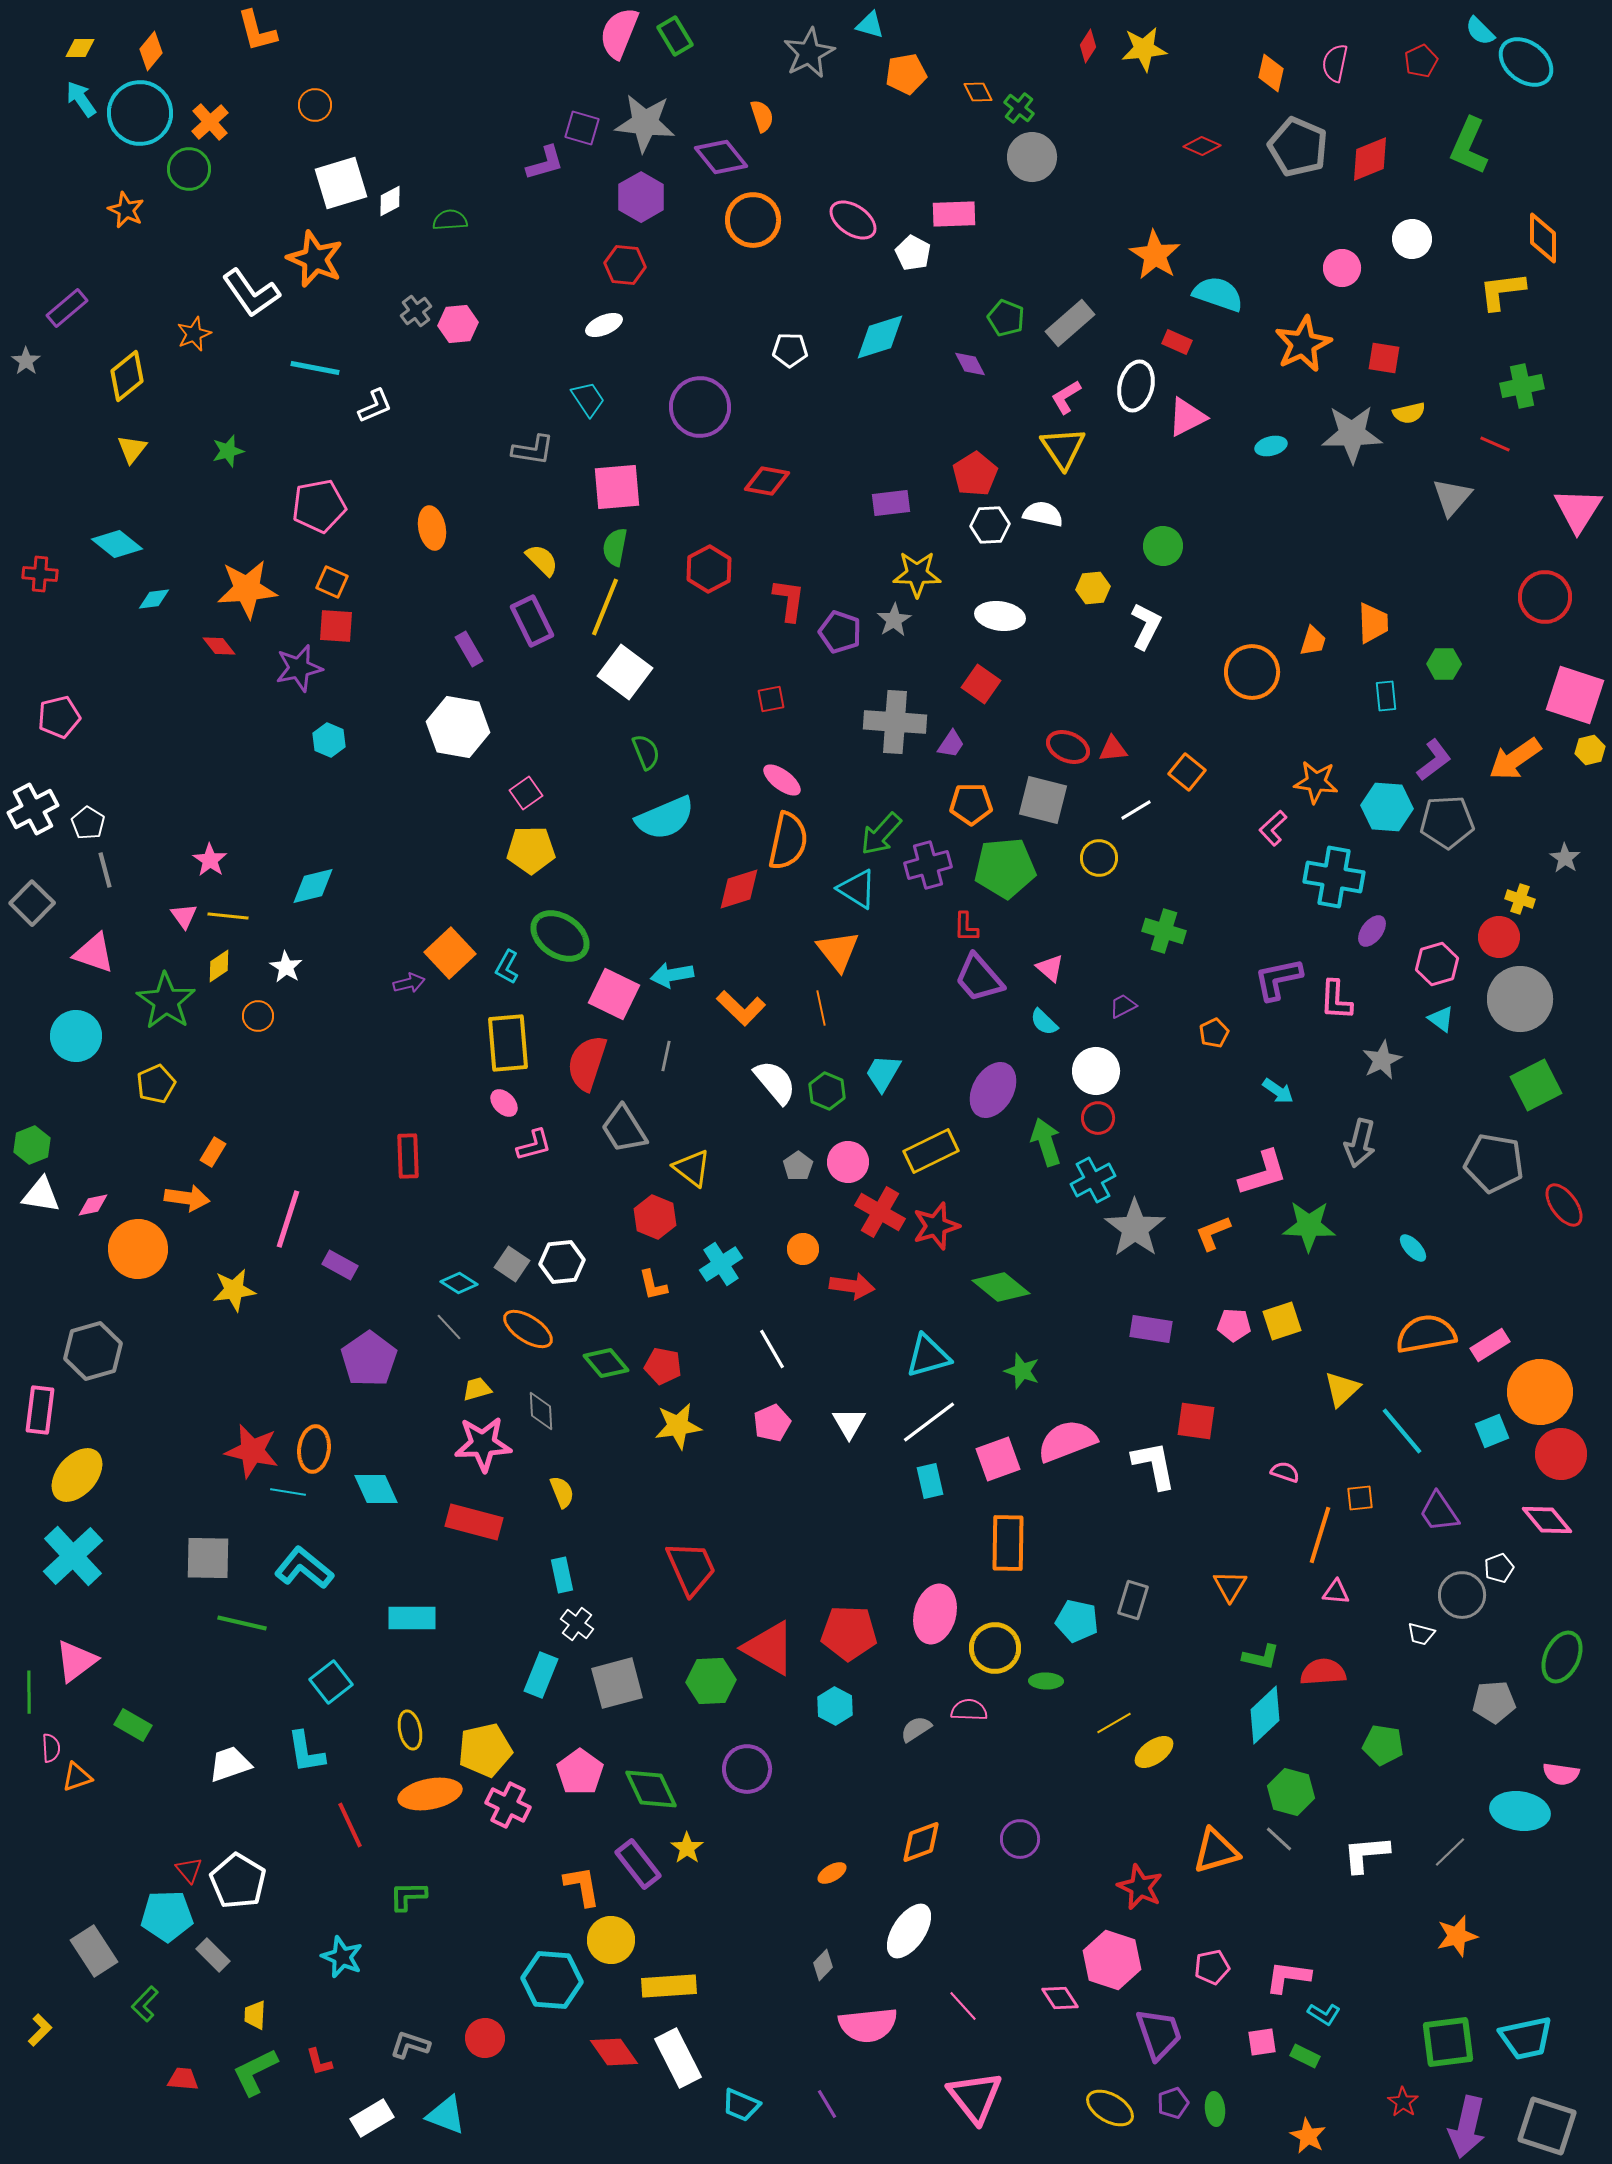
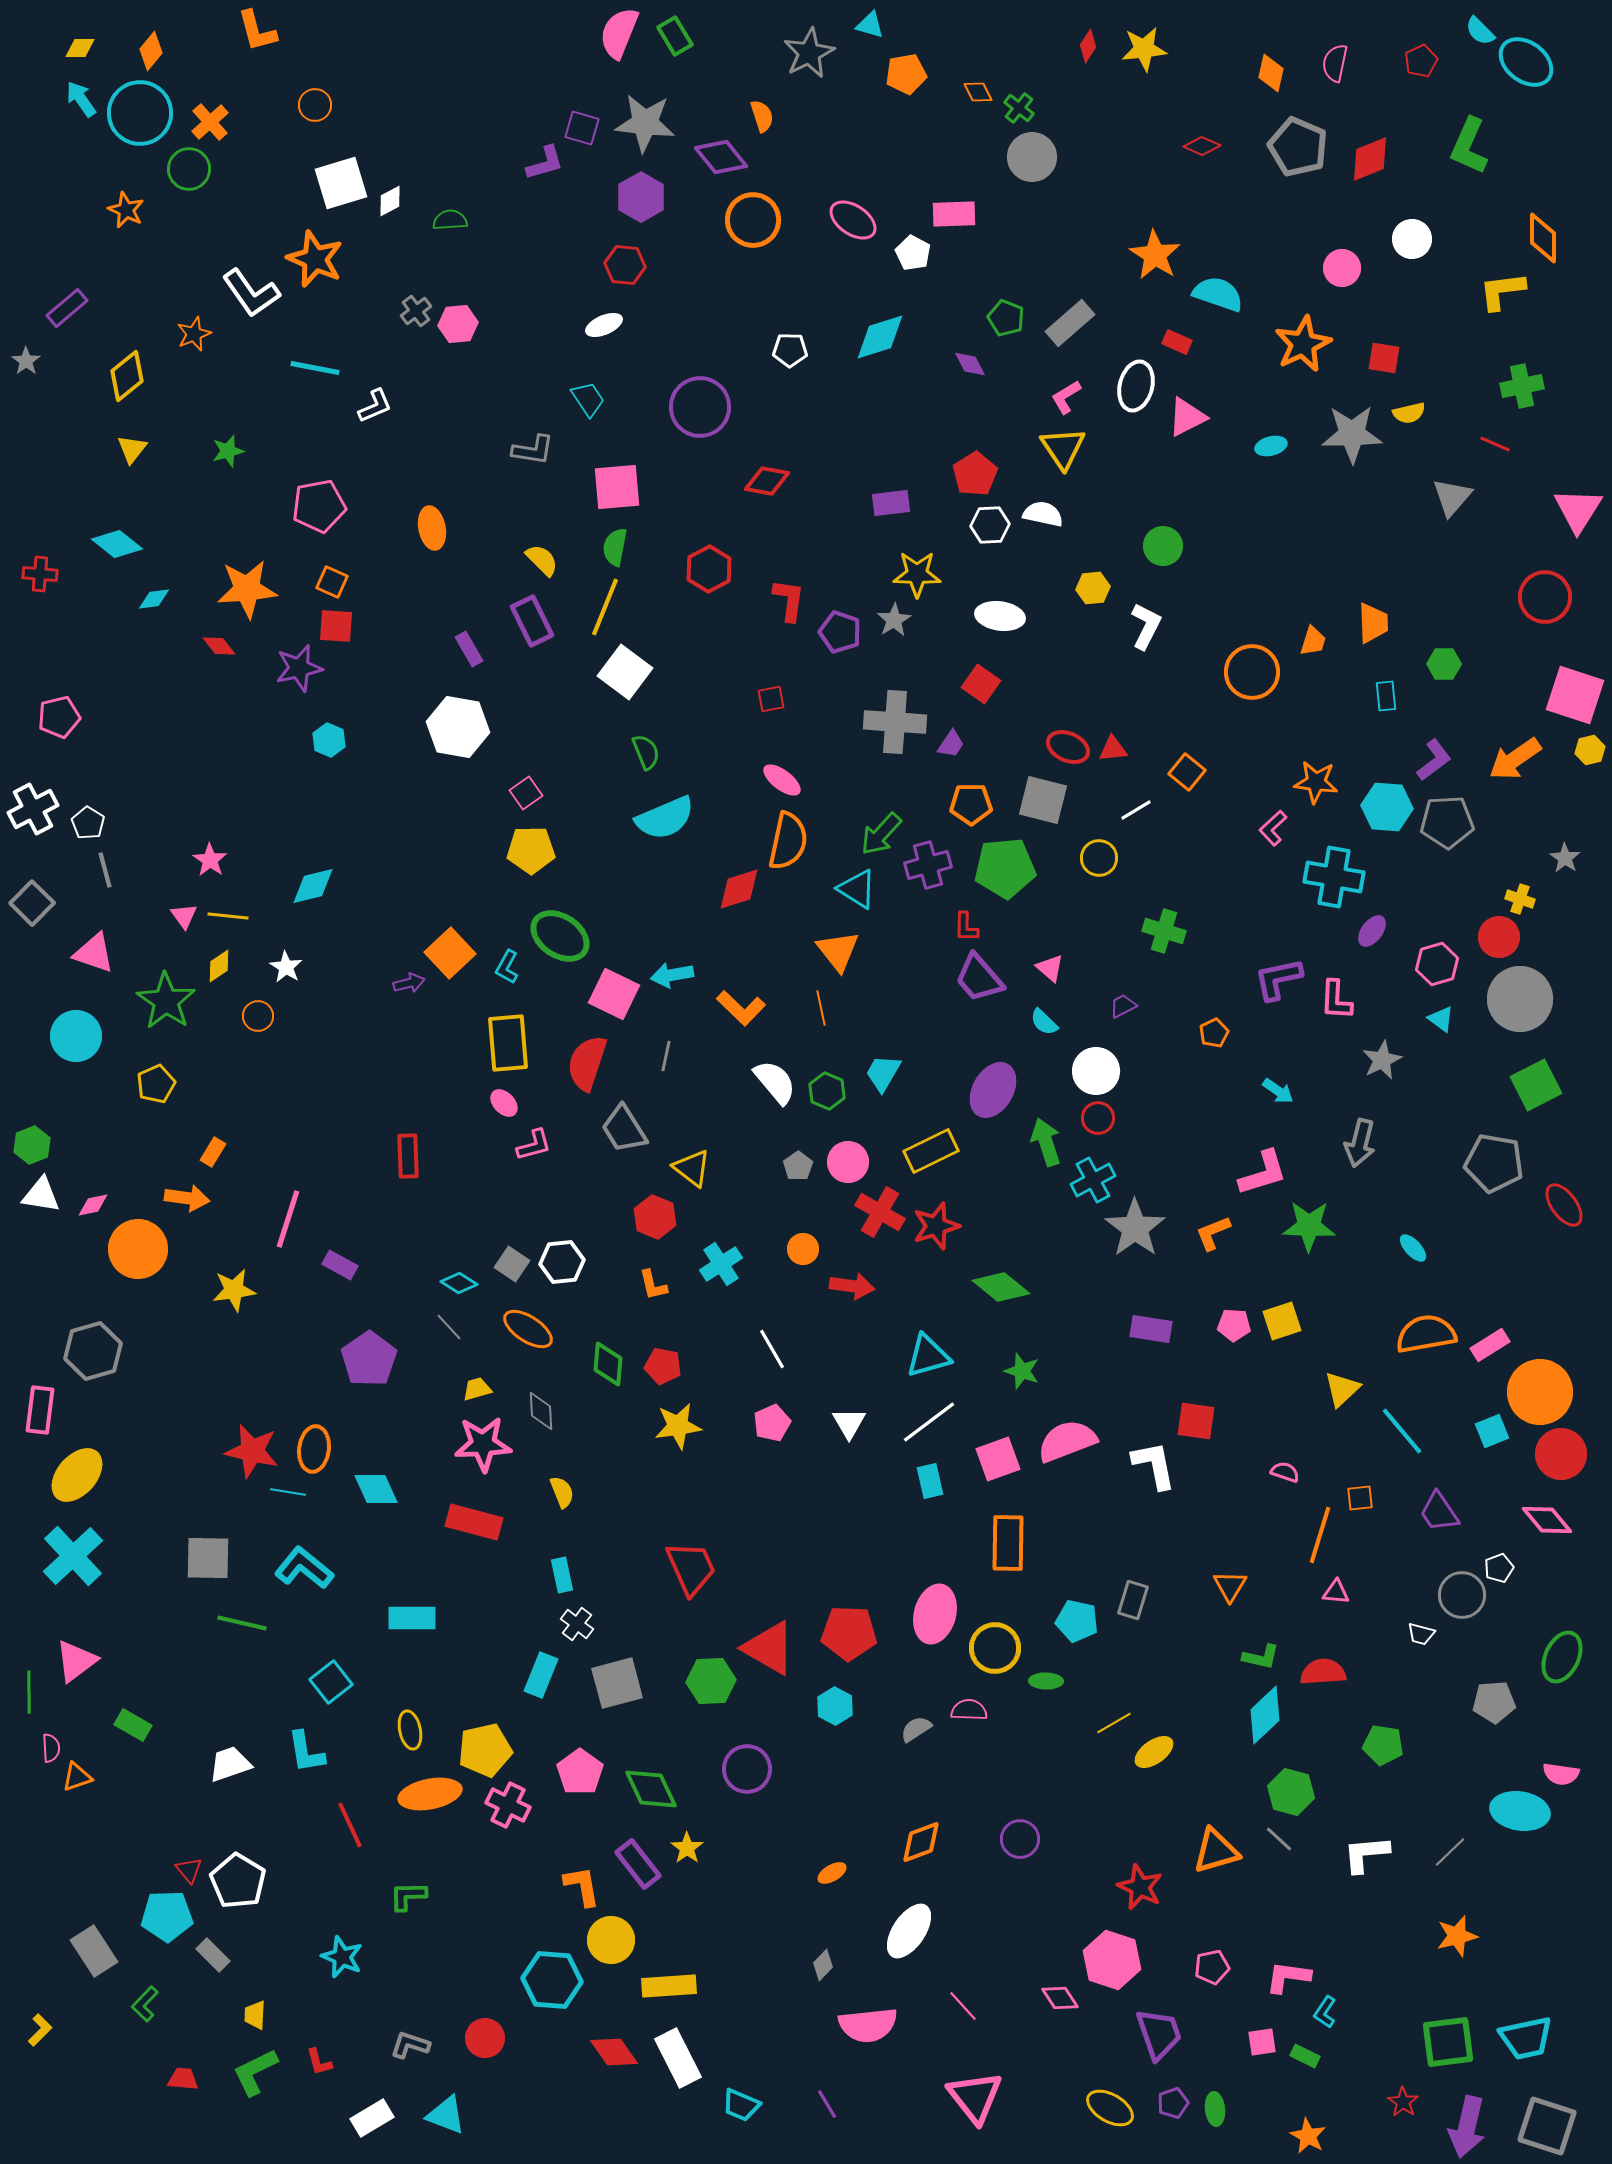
green diamond at (606, 1363): moved 2 px right, 1 px down; rotated 45 degrees clockwise
cyan L-shape at (1324, 2014): moved 1 px right, 2 px up; rotated 92 degrees clockwise
